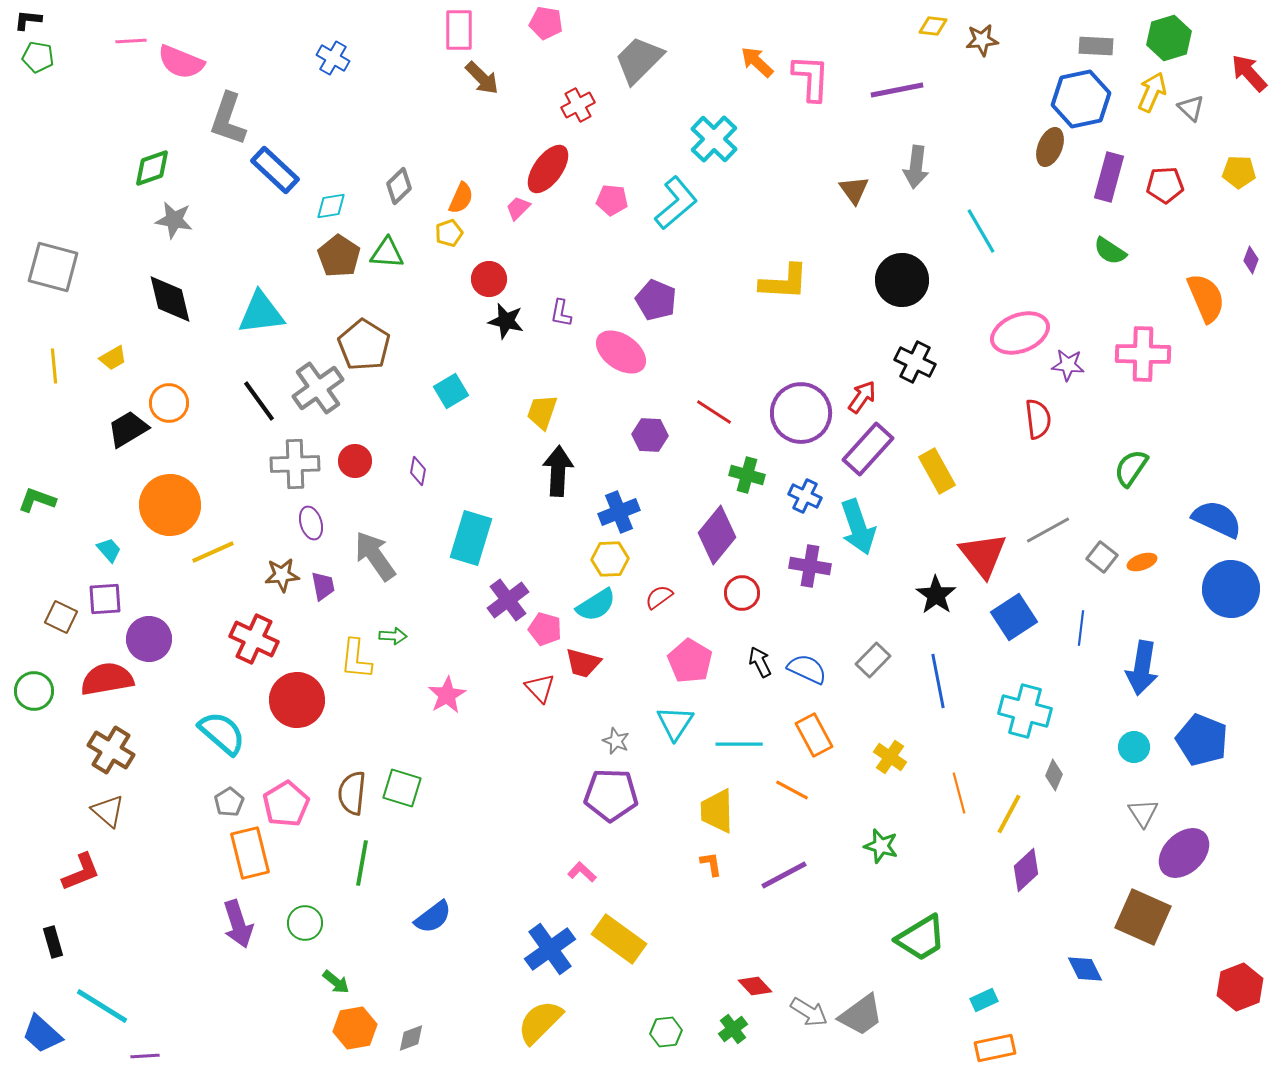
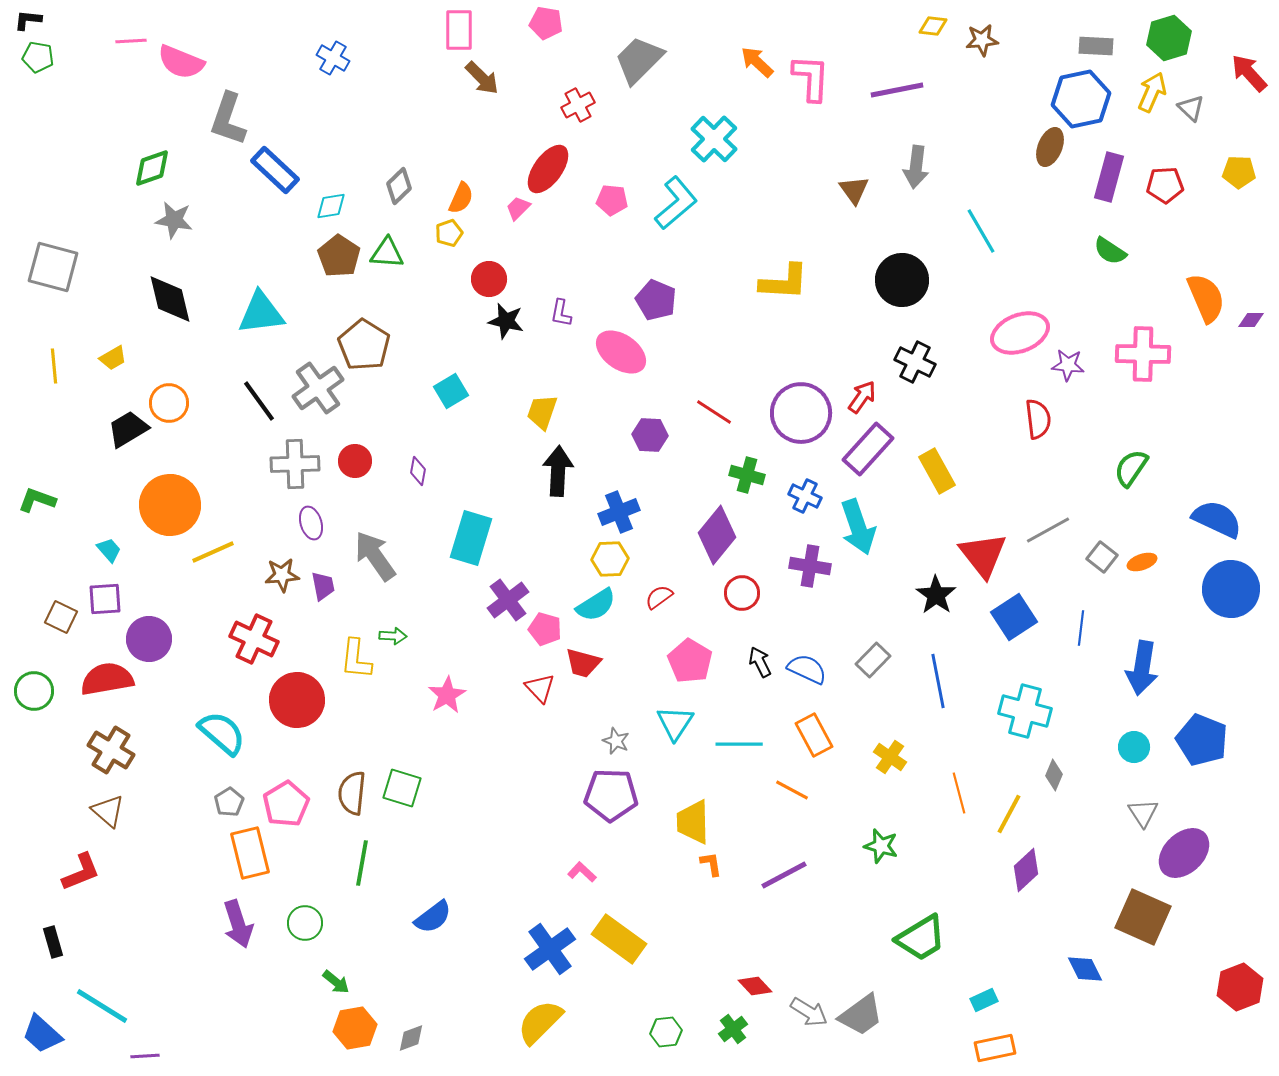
purple diamond at (1251, 260): moved 60 px down; rotated 68 degrees clockwise
yellow trapezoid at (717, 811): moved 24 px left, 11 px down
